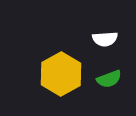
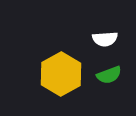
green semicircle: moved 4 px up
